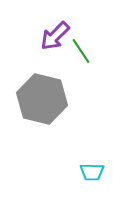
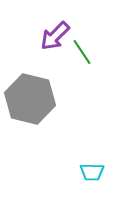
green line: moved 1 px right, 1 px down
gray hexagon: moved 12 px left
